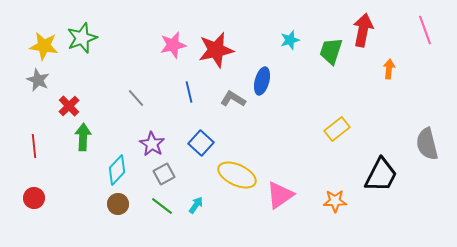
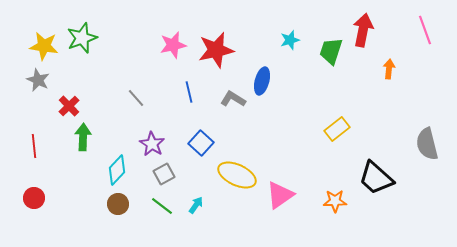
black trapezoid: moved 5 px left, 3 px down; rotated 105 degrees clockwise
